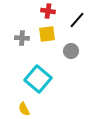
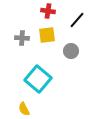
yellow square: moved 1 px down
